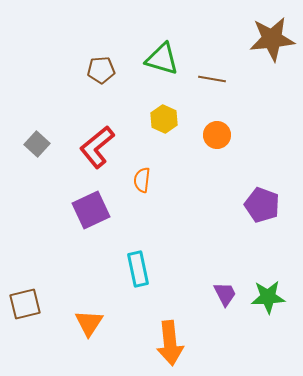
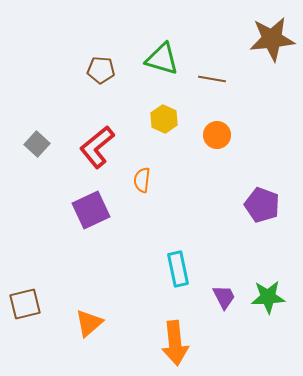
brown pentagon: rotated 8 degrees clockwise
cyan rectangle: moved 40 px right
purple trapezoid: moved 1 px left, 3 px down
orange triangle: rotated 16 degrees clockwise
orange arrow: moved 5 px right
